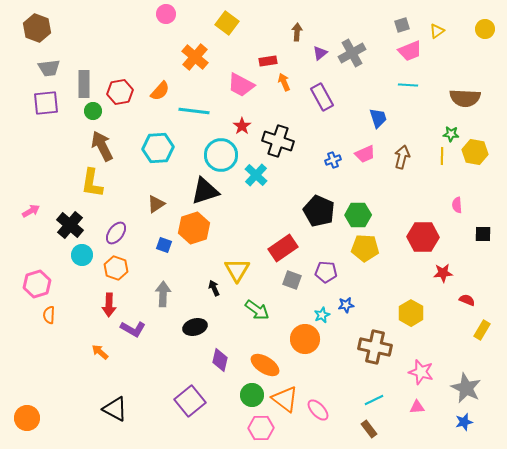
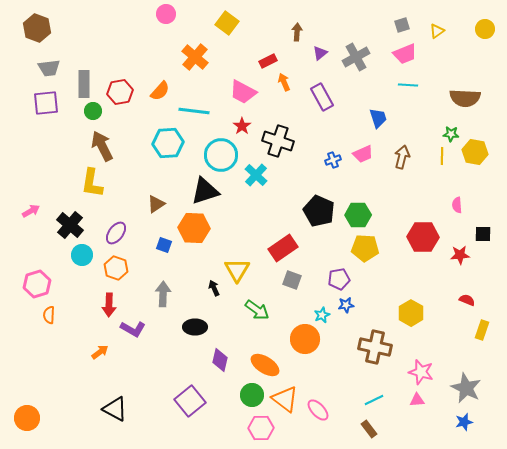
pink trapezoid at (410, 51): moved 5 px left, 3 px down
gray cross at (352, 53): moved 4 px right, 4 px down
red rectangle at (268, 61): rotated 18 degrees counterclockwise
pink trapezoid at (241, 85): moved 2 px right, 7 px down
cyan hexagon at (158, 148): moved 10 px right, 5 px up
pink trapezoid at (365, 154): moved 2 px left
orange hexagon at (194, 228): rotated 20 degrees clockwise
purple pentagon at (326, 272): moved 13 px right, 7 px down; rotated 15 degrees counterclockwise
red star at (443, 273): moved 17 px right, 18 px up
black ellipse at (195, 327): rotated 15 degrees clockwise
yellow rectangle at (482, 330): rotated 12 degrees counterclockwise
orange arrow at (100, 352): rotated 102 degrees clockwise
pink triangle at (417, 407): moved 7 px up
